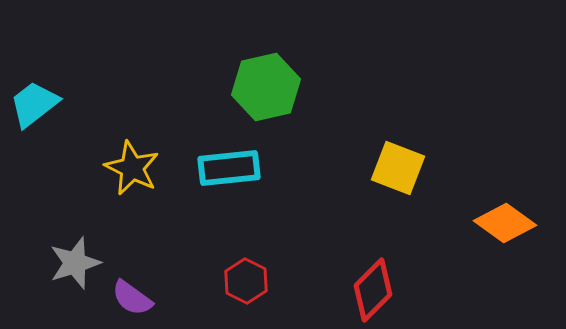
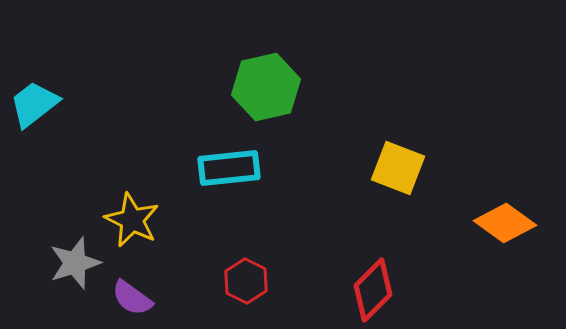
yellow star: moved 52 px down
